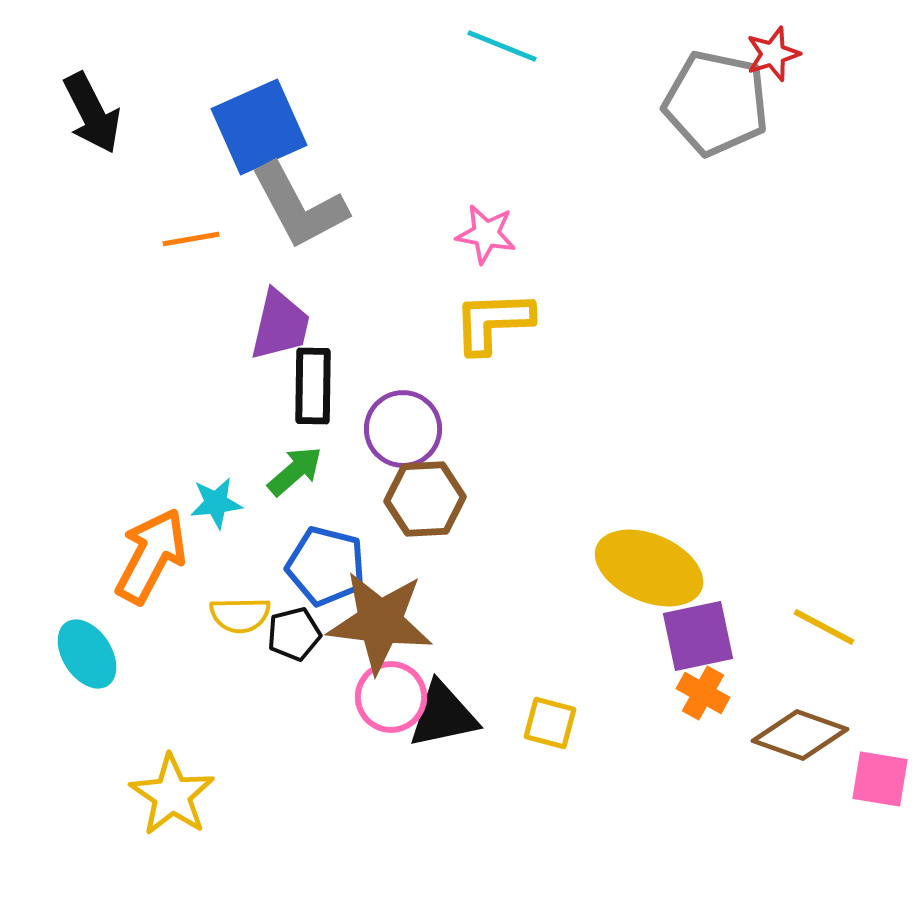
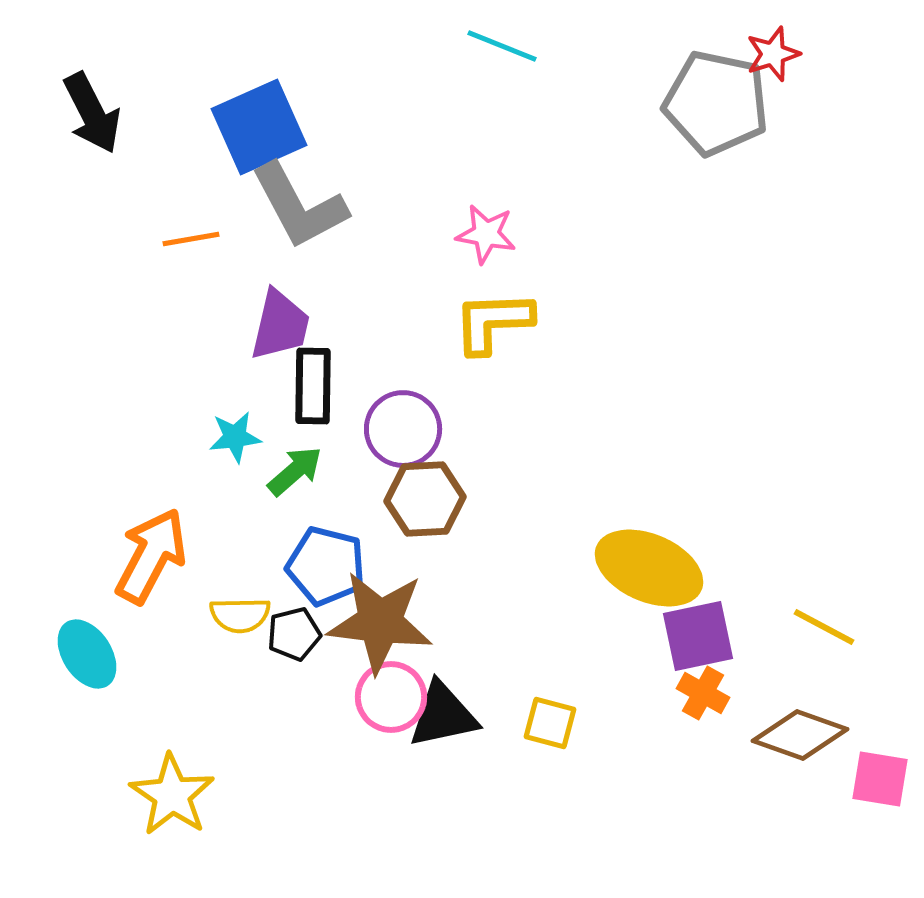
cyan star: moved 19 px right, 66 px up
